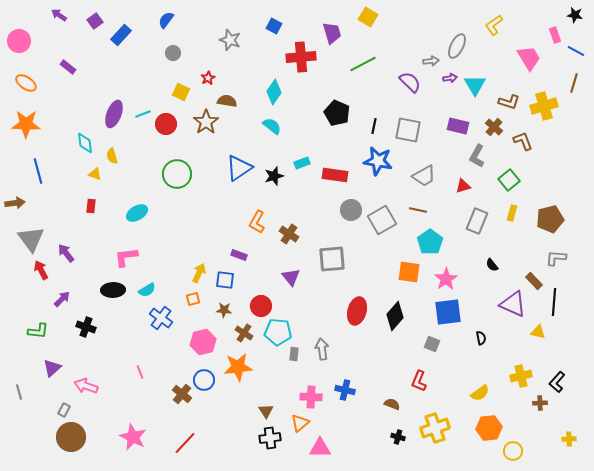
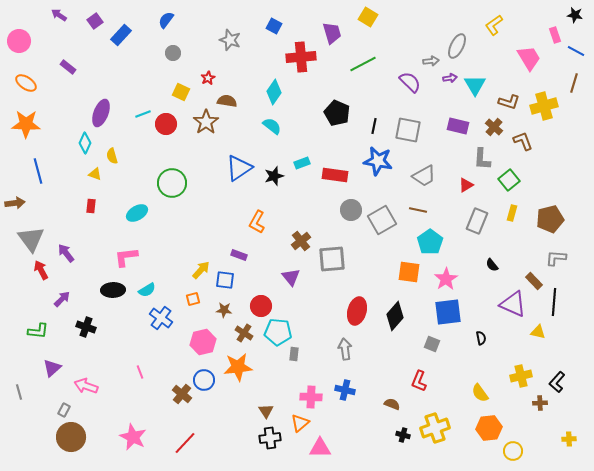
purple ellipse at (114, 114): moved 13 px left, 1 px up
cyan diamond at (85, 143): rotated 30 degrees clockwise
gray L-shape at (477, 156): moved 5 px right, 3 px down; rotated 25 degrees counterclockwise
green circle at (177, 174): moved 5 px left, 9 px down
red triangle at (463, 186): moved 3 px right, 1 px up; rotated 14 degrees counterclockwise
brown cross at (289, 234): moved 12 px right, 7 px down; rotated 18 degrees clockwise
yellow arrow at (199, 273): moved 2 px right, 3 px up; rotated 18 degrees clockwise
gray arrow at (322, 349): moved 23 px right
yellow semicircle at (480, 393): rotated 90 degrees clockwise
black cross at (398, 437): moved 5 px right, 2 px up
